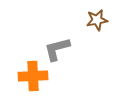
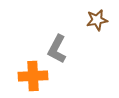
gray L-shape: rotated 48 degrees counterclockwise
